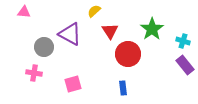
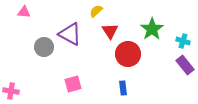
yellow semicircle: moved 2 px right
pink cross: moved 23 px left, 18 px down
